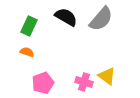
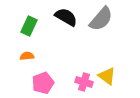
orange semicircle: moved 4 px down; rotated 24 degrees counterclockwise
